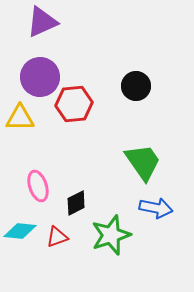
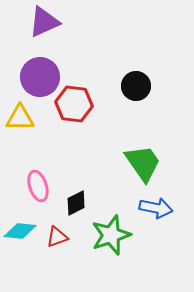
purple triangle: moved 2 px right
red hexagon: rotated 12 degrees clockwise
green trapezoid: moved 1 px down
